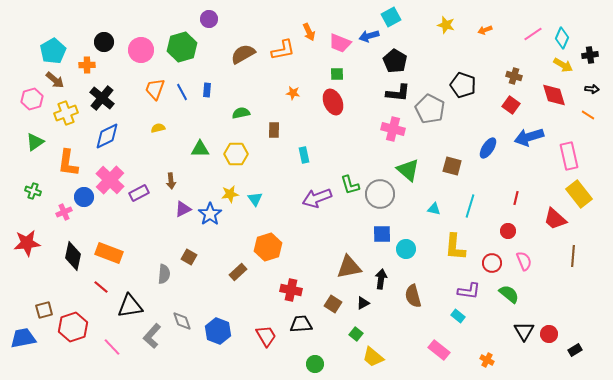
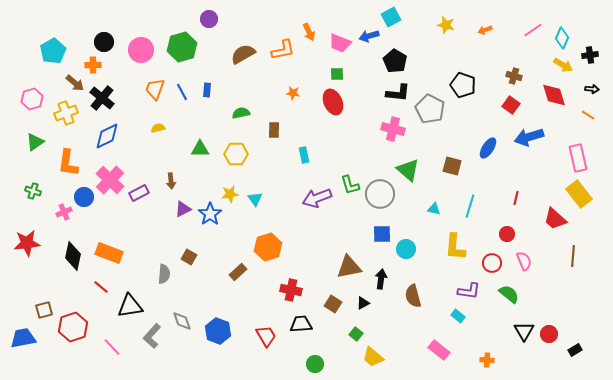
pink line at (533, 34): moved 4 px up
orange cross at (87, 65): moved 6 px right
brown arrow at (55, 80): moved 20 px right, 3 px down
pink rectangle at (569, 156): moved 9 px right, 2 px down
red circle at (508, 231): moved 1 px left, 3 px down
orange cross at (487, 360): rotated 24 degrees counterclockwise
